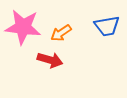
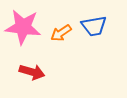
blue trapezoid: moved 13 px left
red arrow: moved 18 px left, 12 px down
